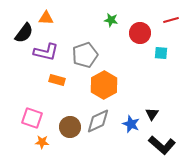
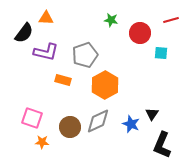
orange rectangle: moved 6 px right
orange hexagon: moved 1 px right
black L-shape: rotated 72 degrees clockwise
